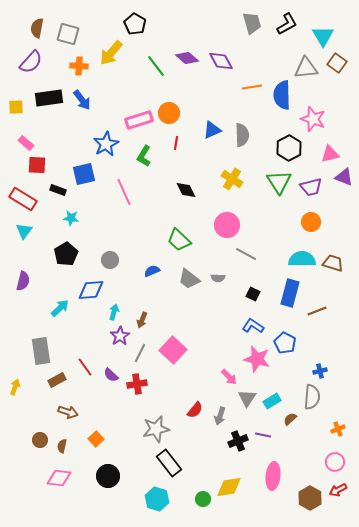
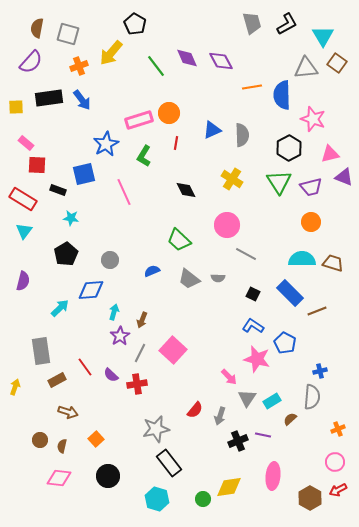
purple diamond at (187, 58): rotated 25 degrees clockwise
orange cross at (79, 66): rotated 24 degrees counterclockwise
blue rectangle at (290, 293): rotated 60 degrees counterclockwise
